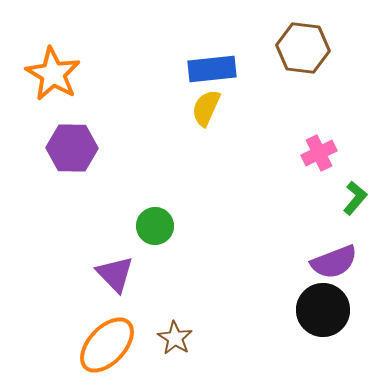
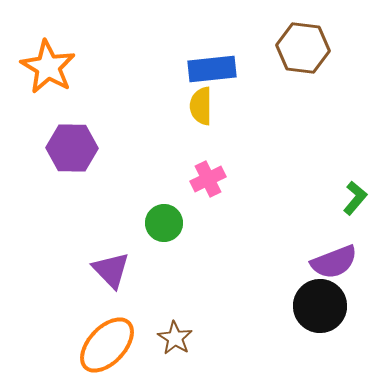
orange star: moved 5 px left, 7 px up
yellow semicircle: moved 5 px left, 2 px up; rotated 24 degrees counterclockwise
pink cross: moved 111 px left, 26 px down
green circle: moved 9 px right, 3 px up
purple triangle: moved 4 px left, 4 px up
black circle: moved 3 px left, 4 px up
